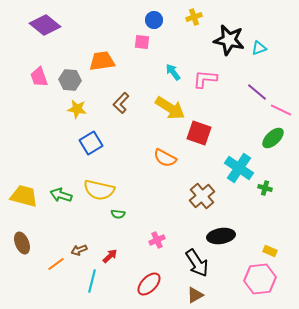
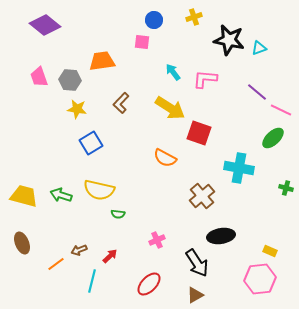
cyan cross: rotated 24 degrees counterclockwise
green cross: moved 21 px right
